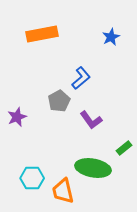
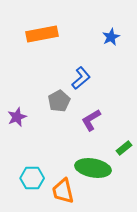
purple L-shape: rotated 95 degrees clockwise
